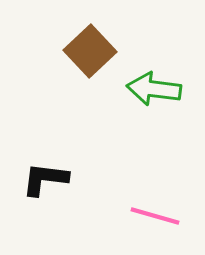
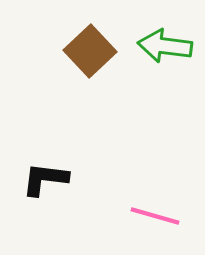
green arrow: moved 11 px right, 43 px up
